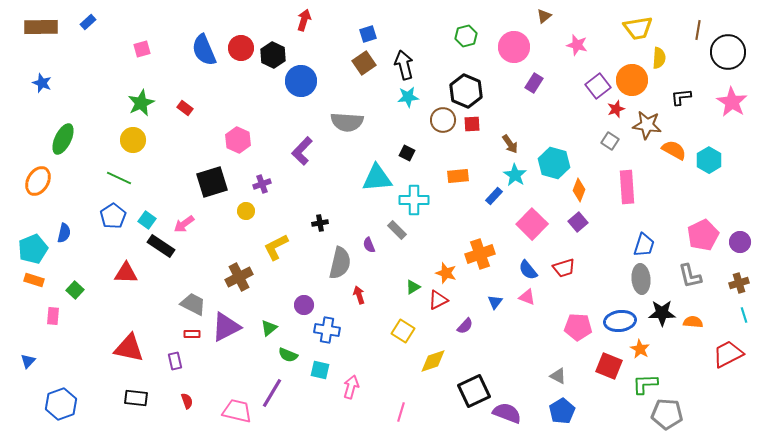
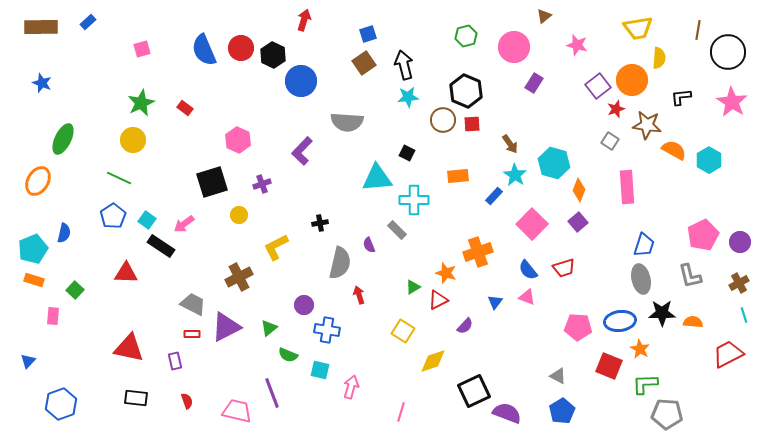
yellow circle at (246, 211): moved 7 px left, 4 px down
orange cross at (480, 254): moved 2 px left, 2 px up
gray ellipse at (641, 279): rotated 8 degrees counterclockwise
brown cross at (739, 283): rotated 12 degrees counterclockwise
purple line at (272, 393): rotated 52 degrees counterclockwise
